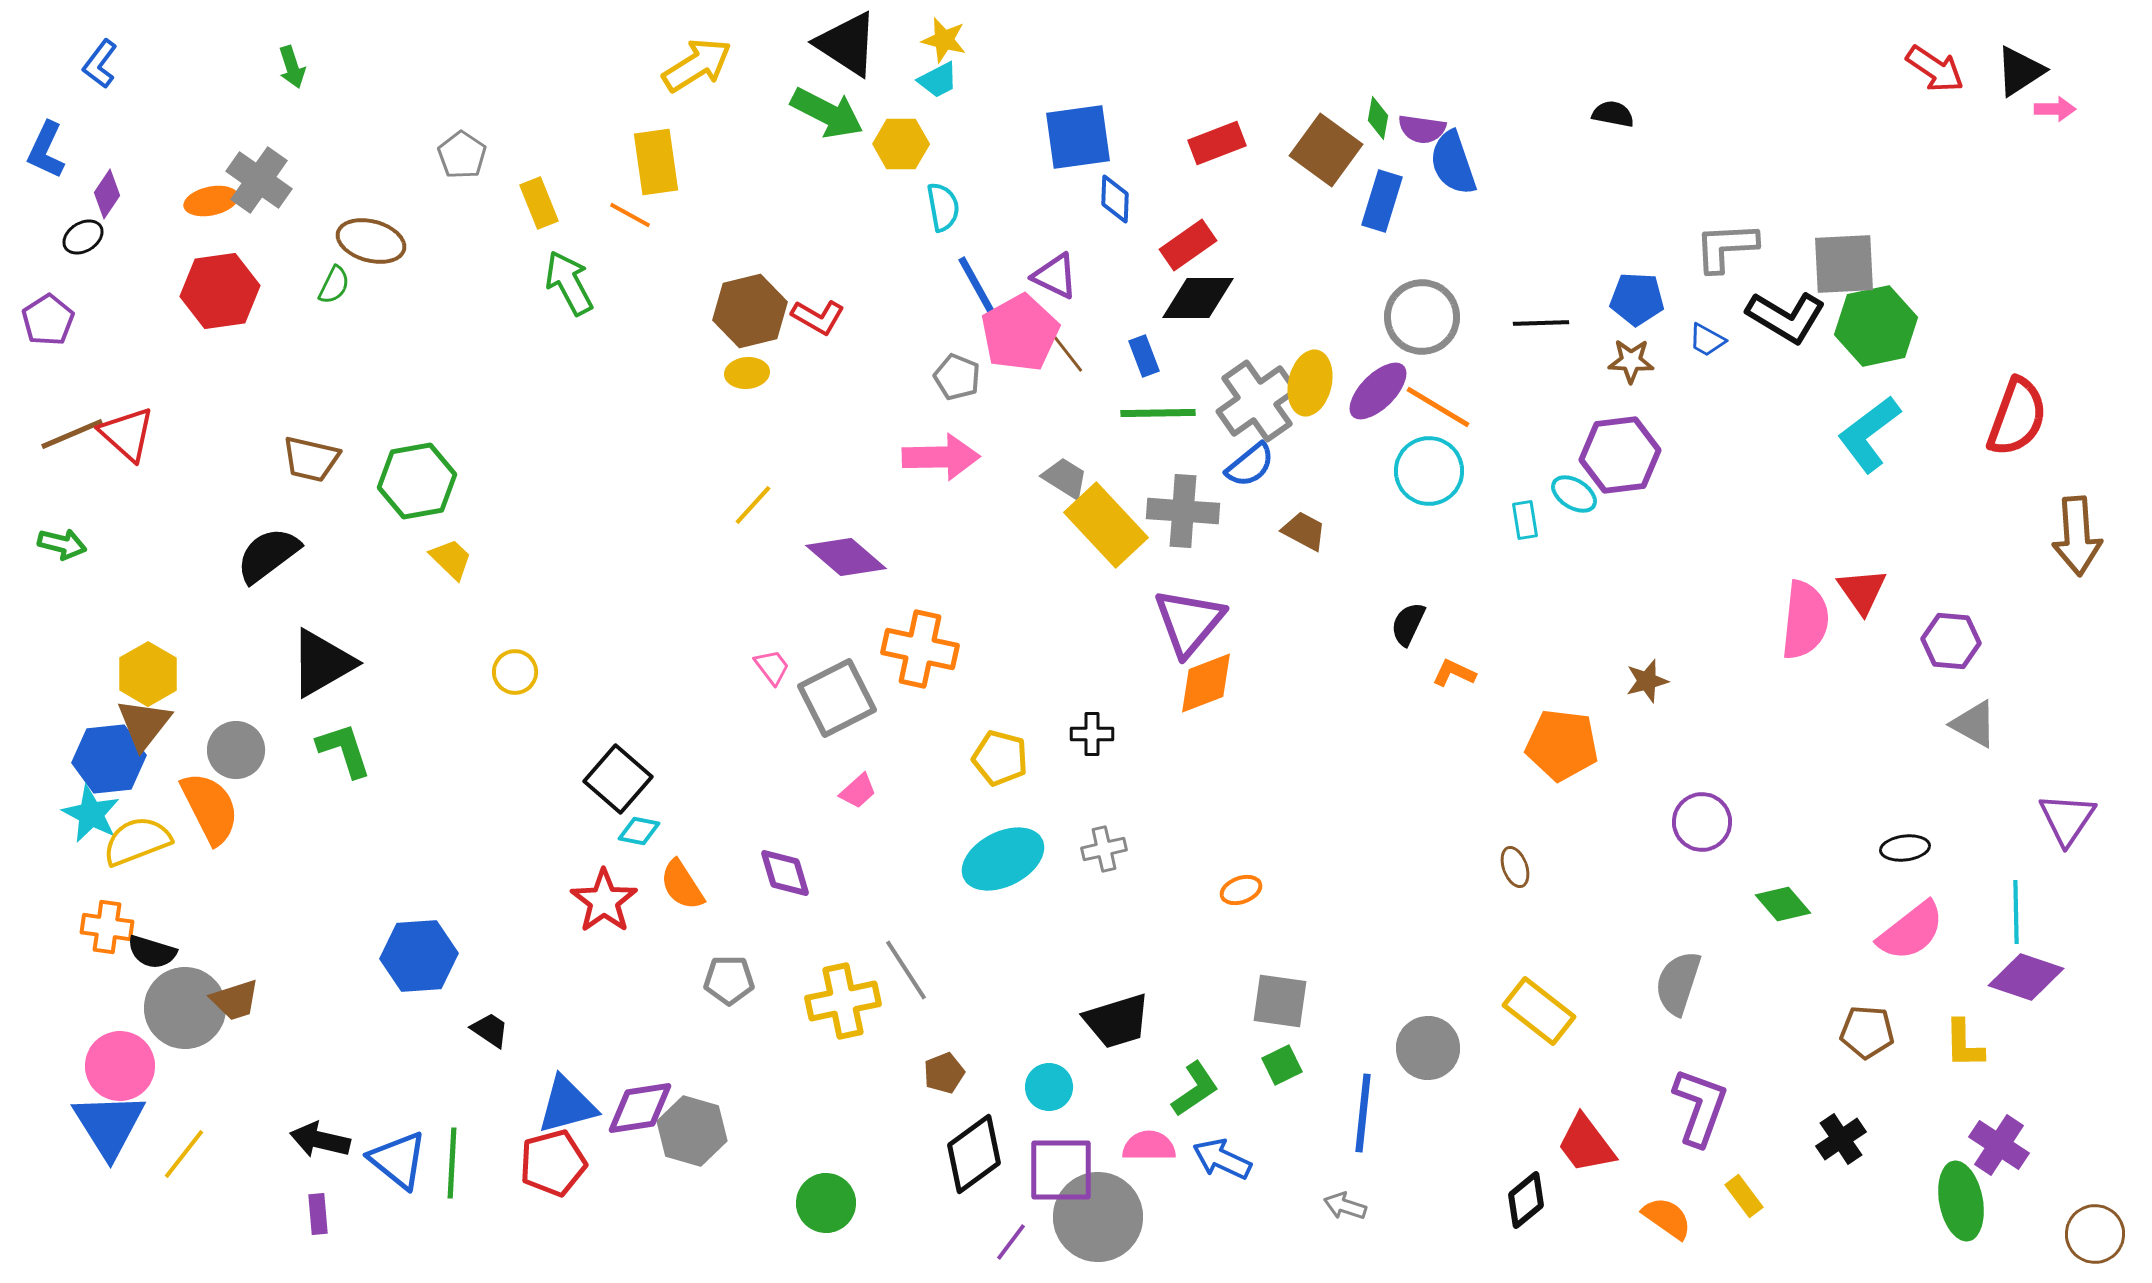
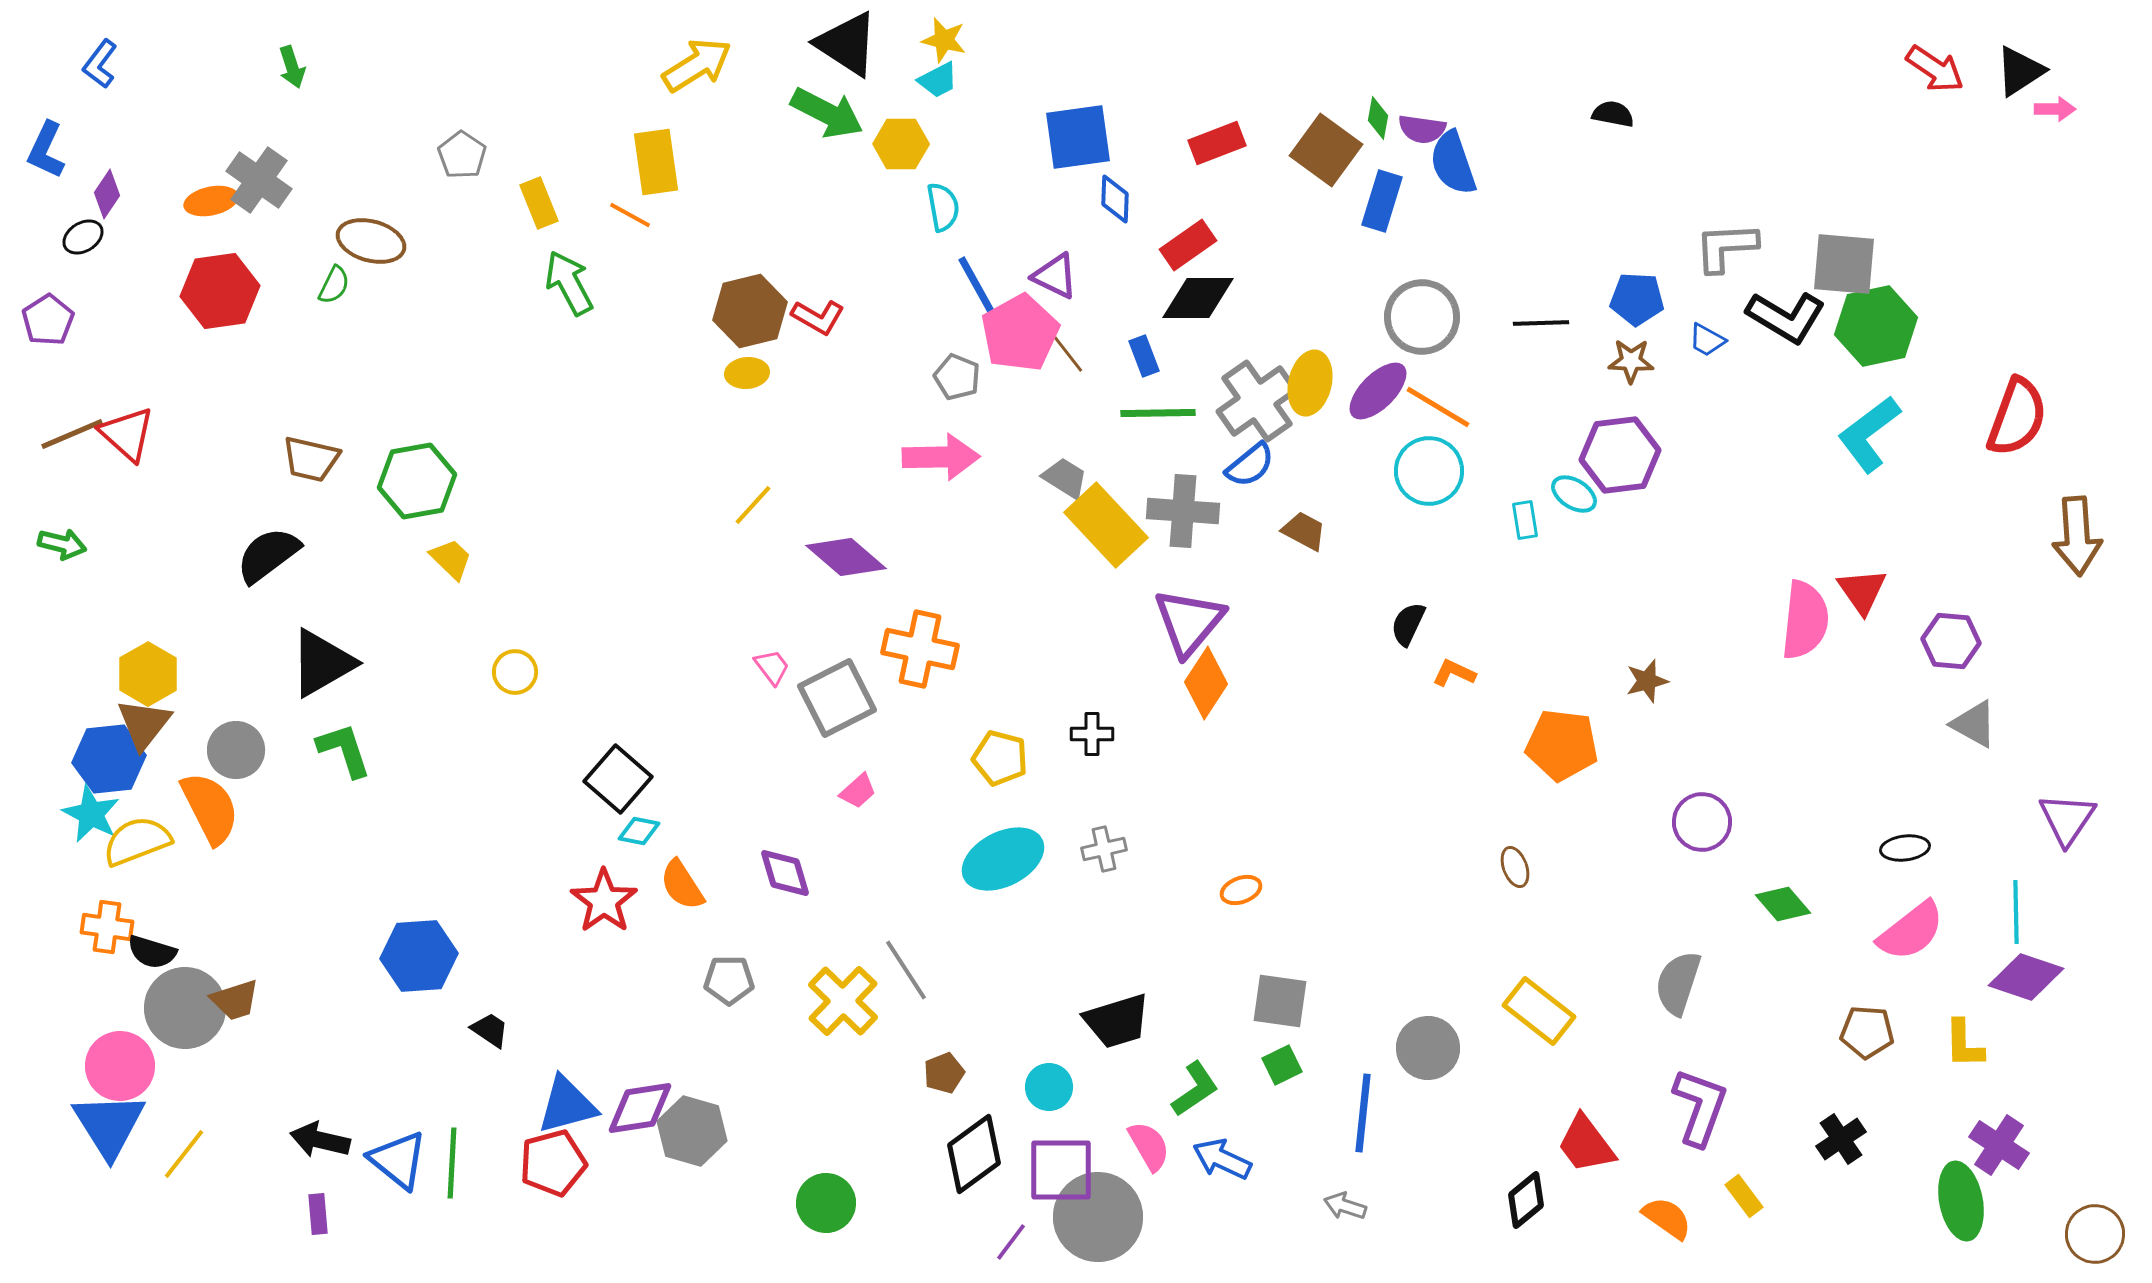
gray square at (1844, 264): rotated 8 degrees clockwise
orange diamond at (1206, 683): rotated 36 degrees counterclockwise
yellow cross at (843, 1001): rotated 34 degrees counterclockwise
pink semicircle at (1149, 1146): rotated 60 degrees clockwise
